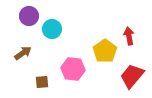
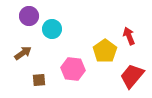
red arrow: rotated 12 degrees counterclockwise
brown square: moved 3 px left, 2 px up
